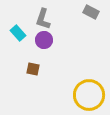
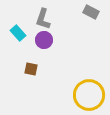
brown square: moved 2 px left
